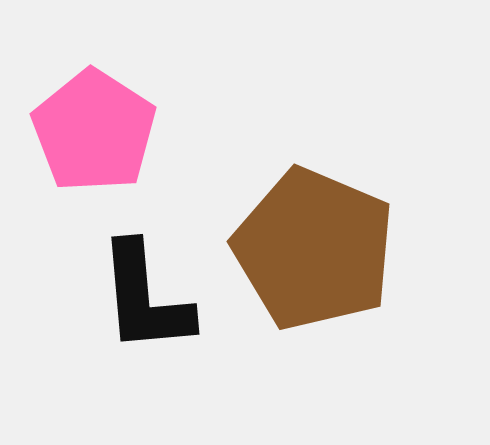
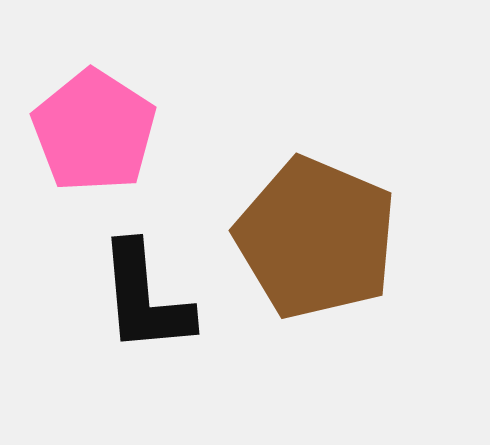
brown pentagon: moved 2 px right, 11 px up
